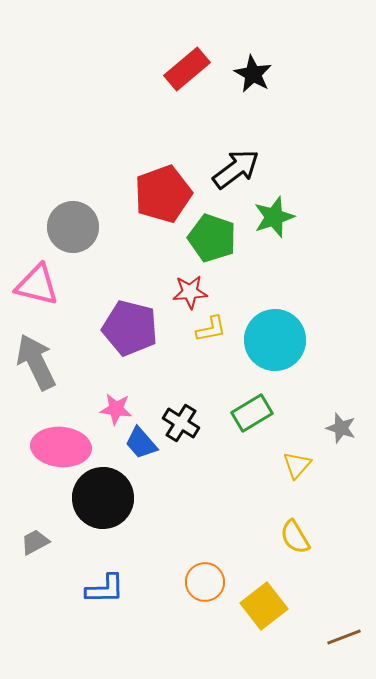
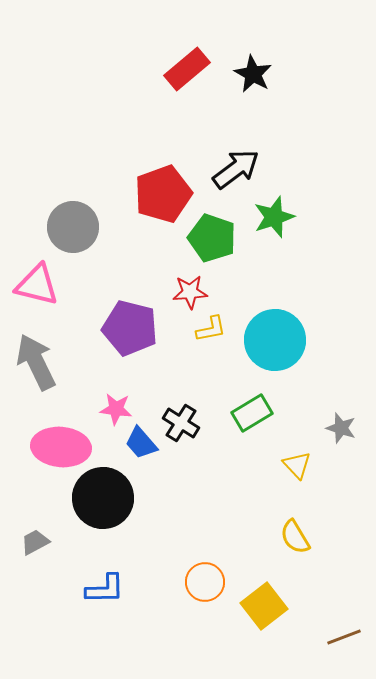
yellow triangle: rotated 24 degrees counterclockwise
